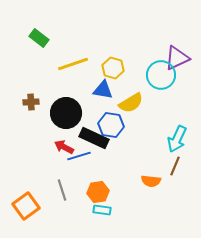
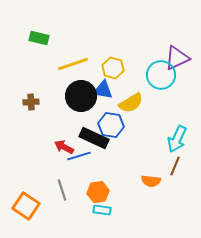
green rectangle: rotated 24 degrees counterclockwise
black circle: moved 15 px right, 17 px up
orange square: rotated 20 degrees counterclockwise
